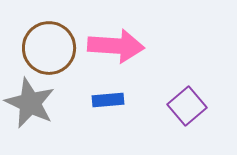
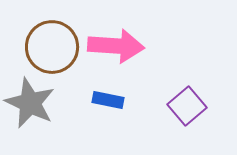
brown circle: moved 3 px right, 1 px up
blue rectangle: rotated 16 degrees clockwise
